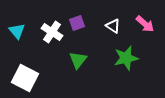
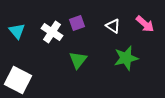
white square: moved 7 px left, 2 px down
